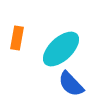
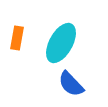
cyan ellipse: moved 6 px up; rotated 18 degrees counterclockwise
